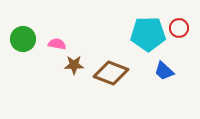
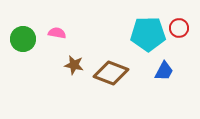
pink semicircle: moved 11 px up
brown star: rotated 12 degrees clockwise
blue trapezoid: rotated 105 degrees counterclockwise
